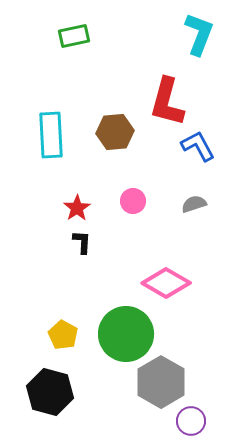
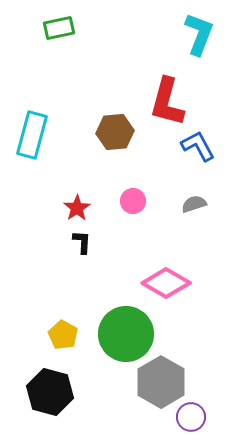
green rectangle: moved 15 px left, 8 px up
cyan rectangle: moved 19 px left; rotated 18 degrees clockwise
purple circle: moved 4 px up
